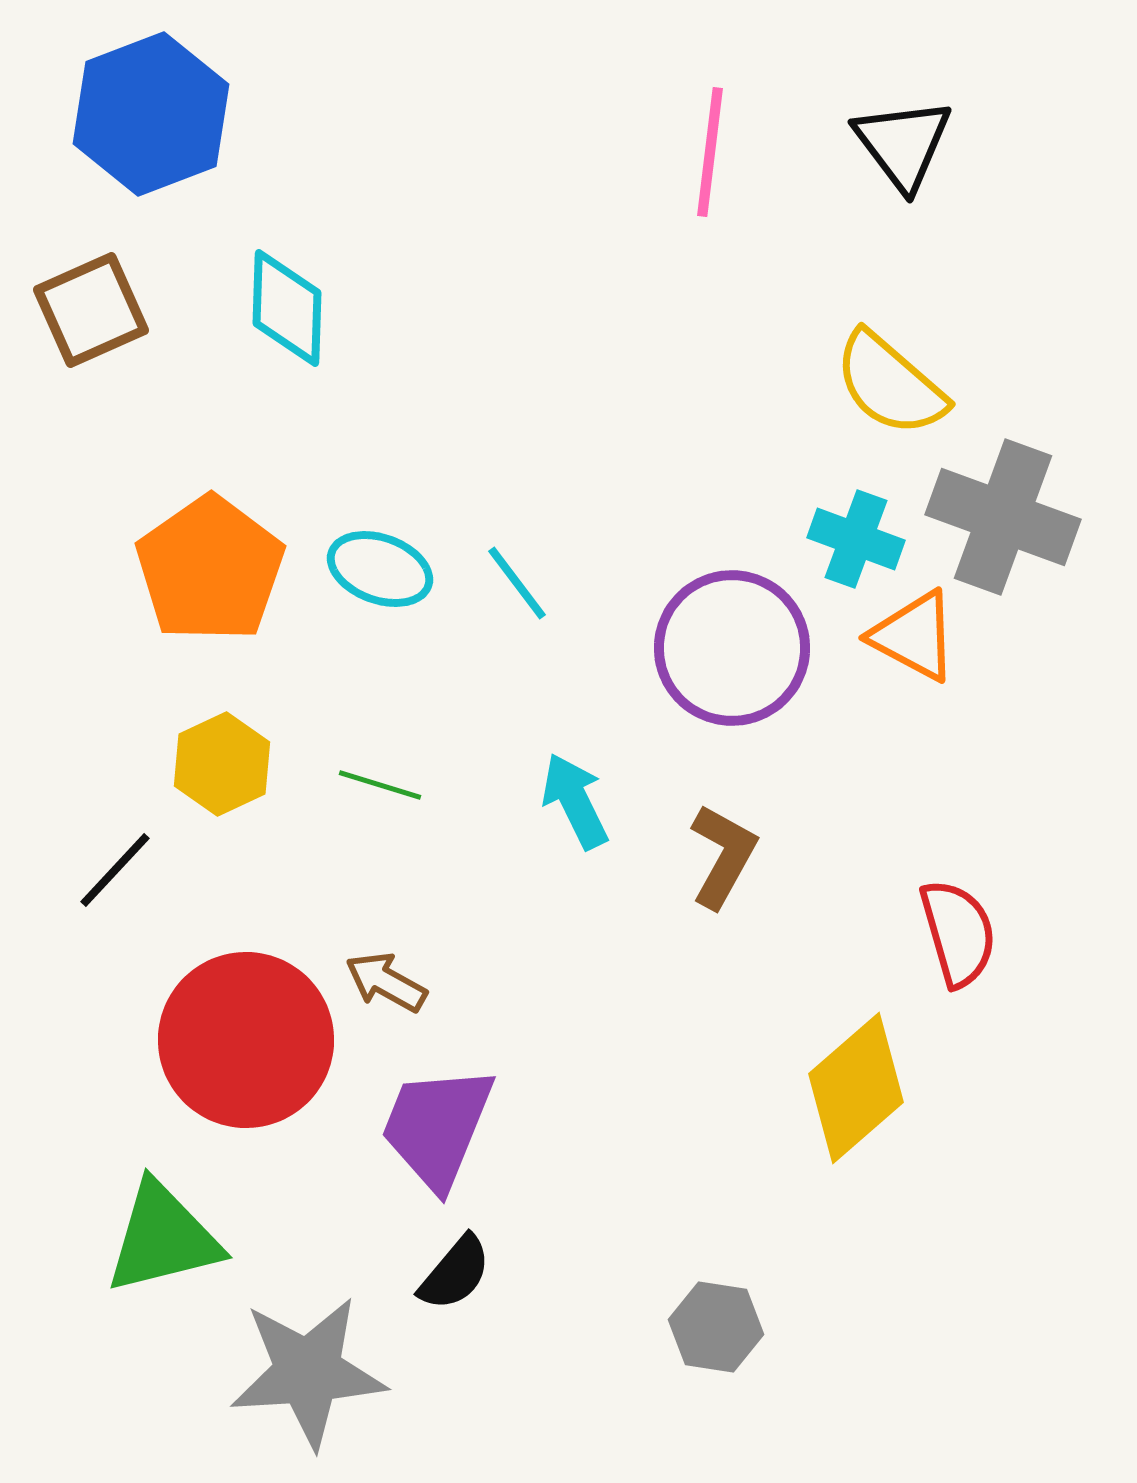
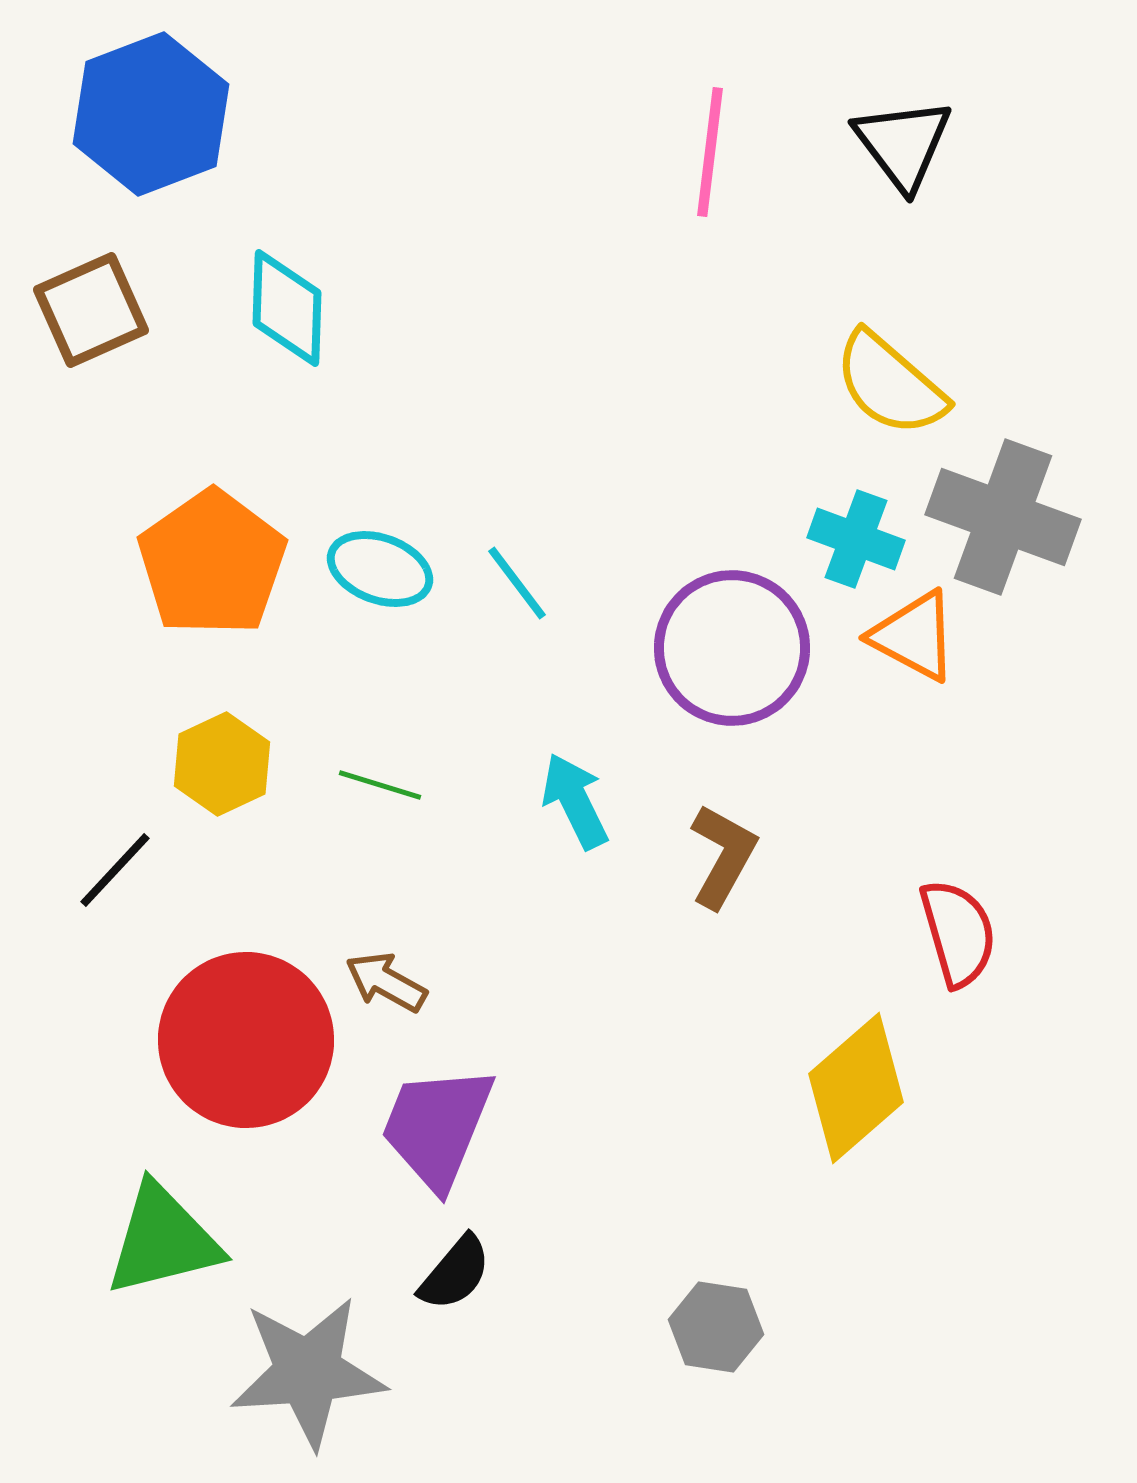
orange pentagon: moved 2 px right, 6 px up
green triangle: moved 2 px down
